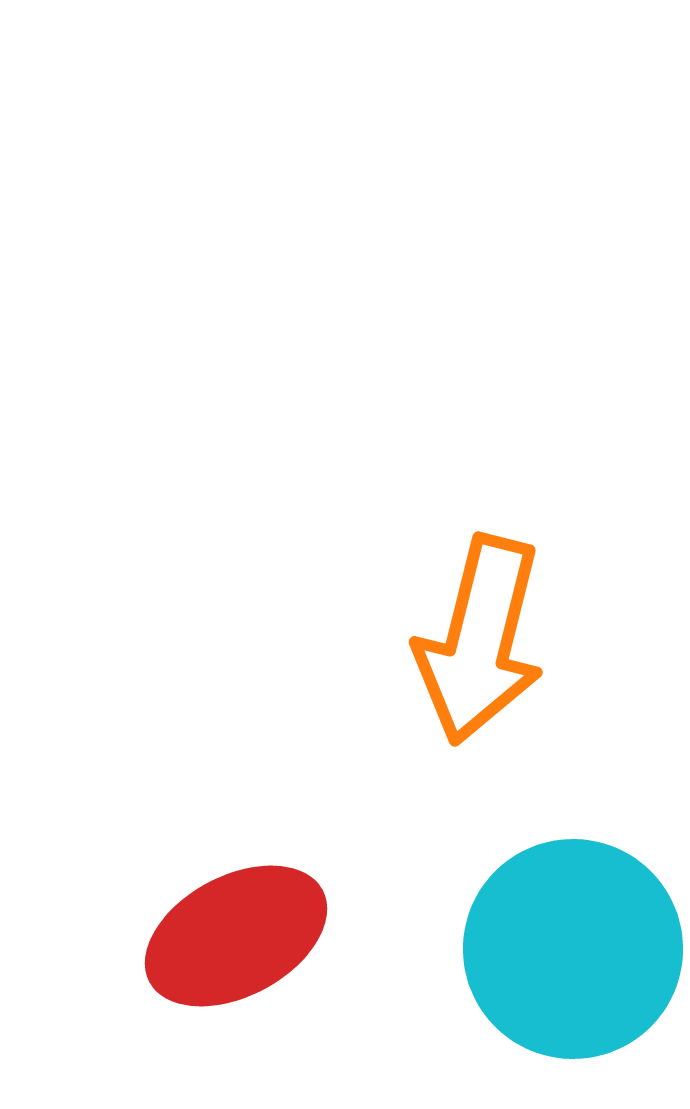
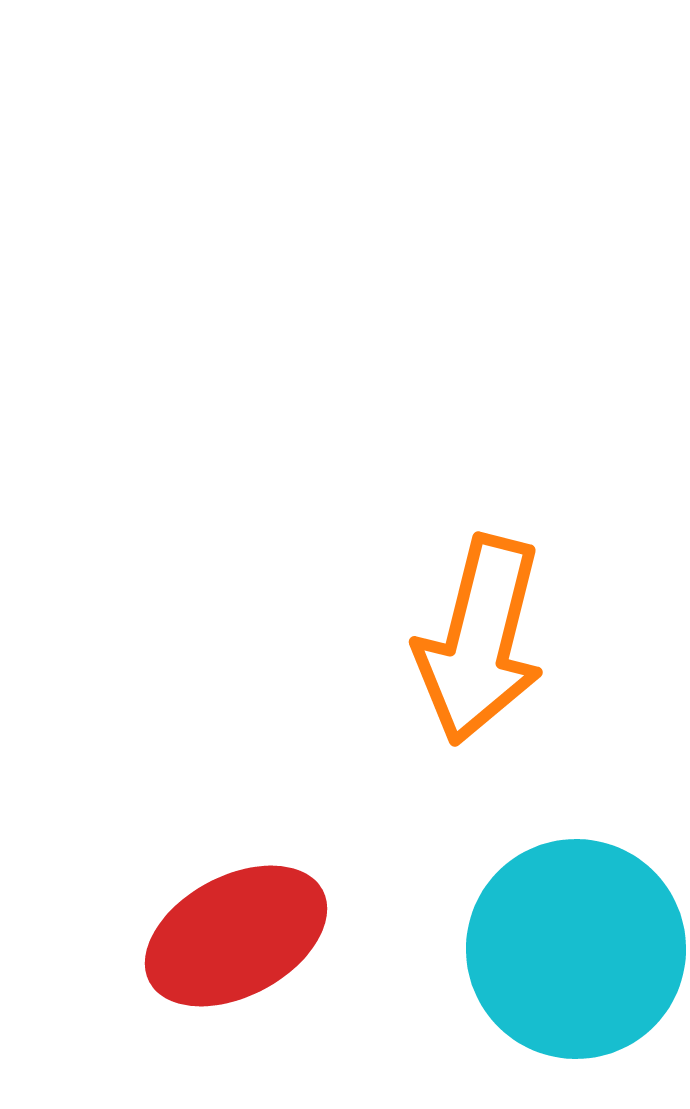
cyan circle: moved 3 px right
